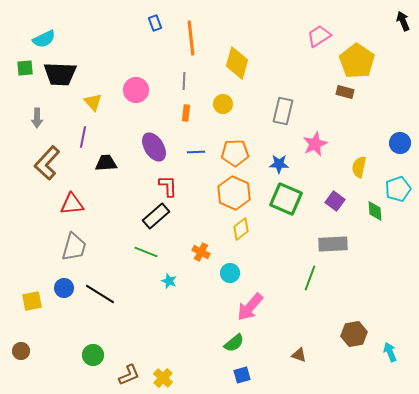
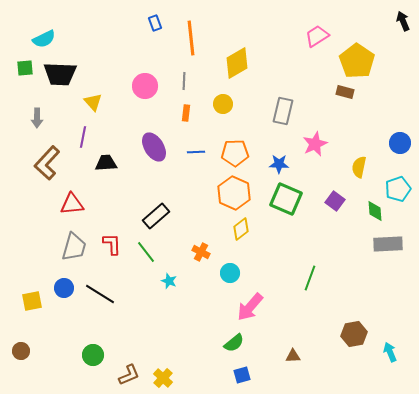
pink trapezoid at (319, 36): moved 2 px left
yellow diamond at (237, 63): rotated 44 degrees clockwise
pink circle at (136, 90): moved 9 px right, 4 px up
red L-shape at (168, 186): moved 56 px left, 58 px down
gray rectangle at (333, 244): moved 55 px right
green line at (146, 252): rotated 30 degrees clockwise
brown triangle at (299, 355): moved 6 px left, 1 px down; rotated 21 degrees counterclockwise
